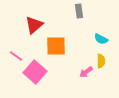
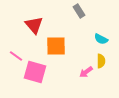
gray rectangle: rotated 24 degrees counterclockwise
red triangle: rotated 30 degrees counterclockwise
pink square: rotated 25 degrees counterclockwise
